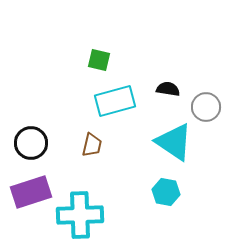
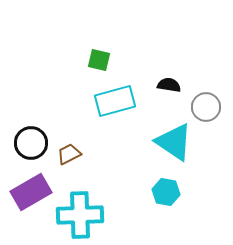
black semicircle: moved 1 px right, 4 px up
brown trapezoid: moved 23 px left, 9 px down; rotated 130 degrees counterclockwise
purple rectangle: rotated 12 degrees counterclockwise
